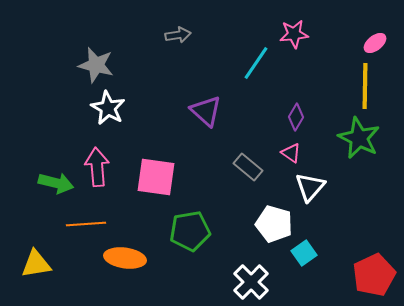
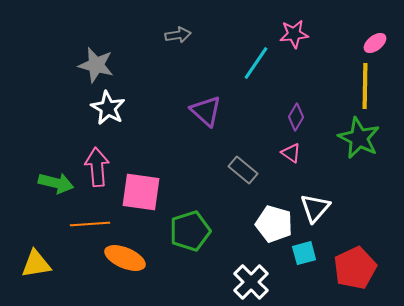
gray rectangle: moved 5 px left, 3 px down
pink square: moved 15 px left, 15 px down
white triangle: moved 5 px right, 21 px down
orange line: moved 4 px right
green pentagon: rotated 9 degrees counterclockwise
cyan square: rotated 20 degrees clockwise
orange ellipse: rotated 15 degrees clockwise
red pentagon: moved 19 px left, 7 px up
